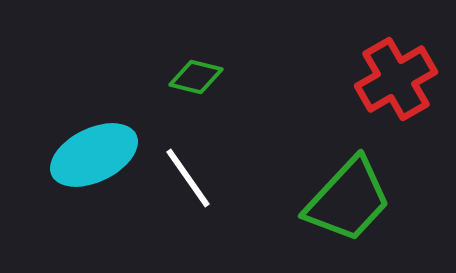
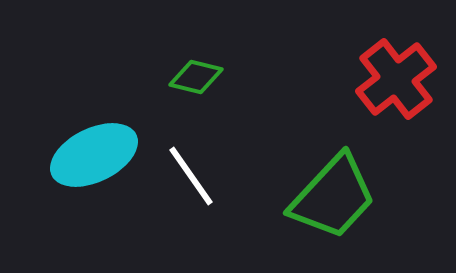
red cross: rotated 8 degrees counterclockwise
white line: moved 3 px right, 2 px up
green trapezoid: moved 15 px left, 3 px up
